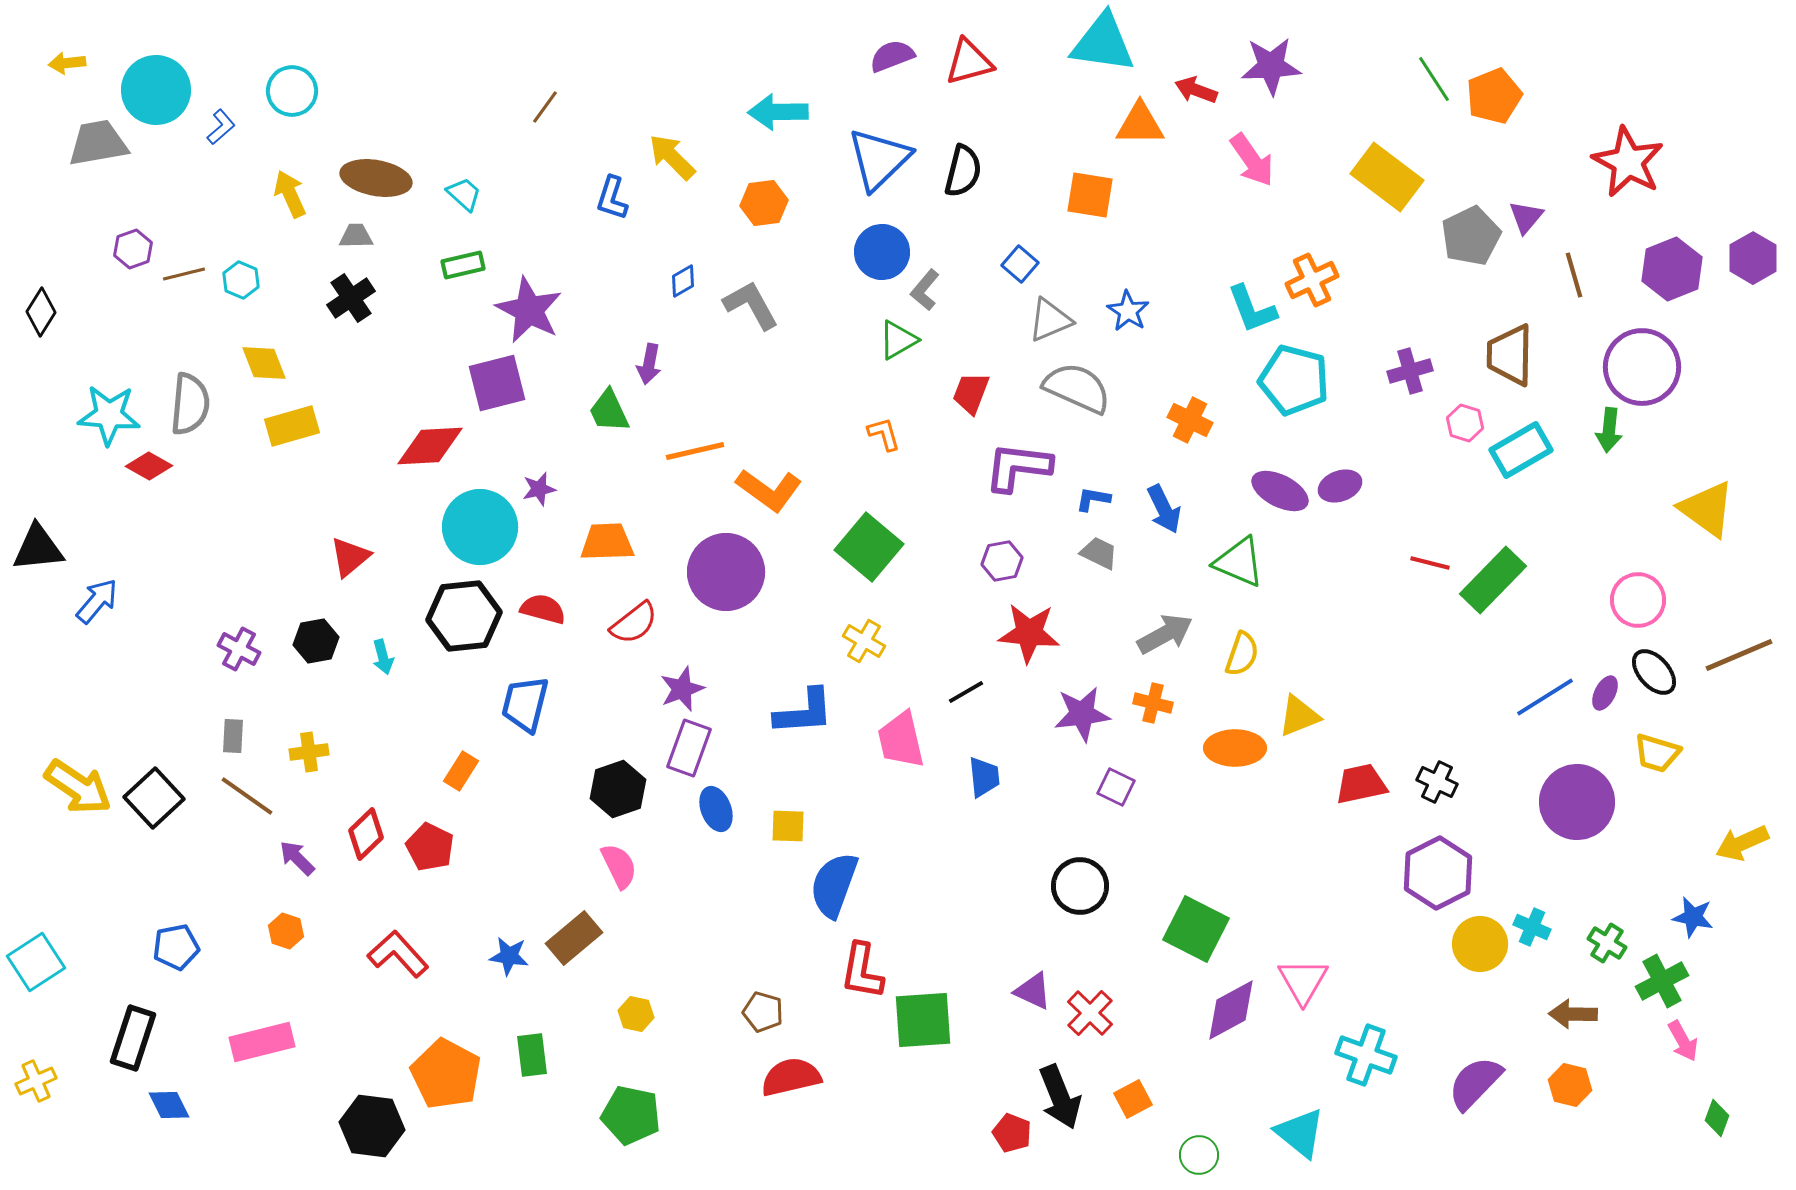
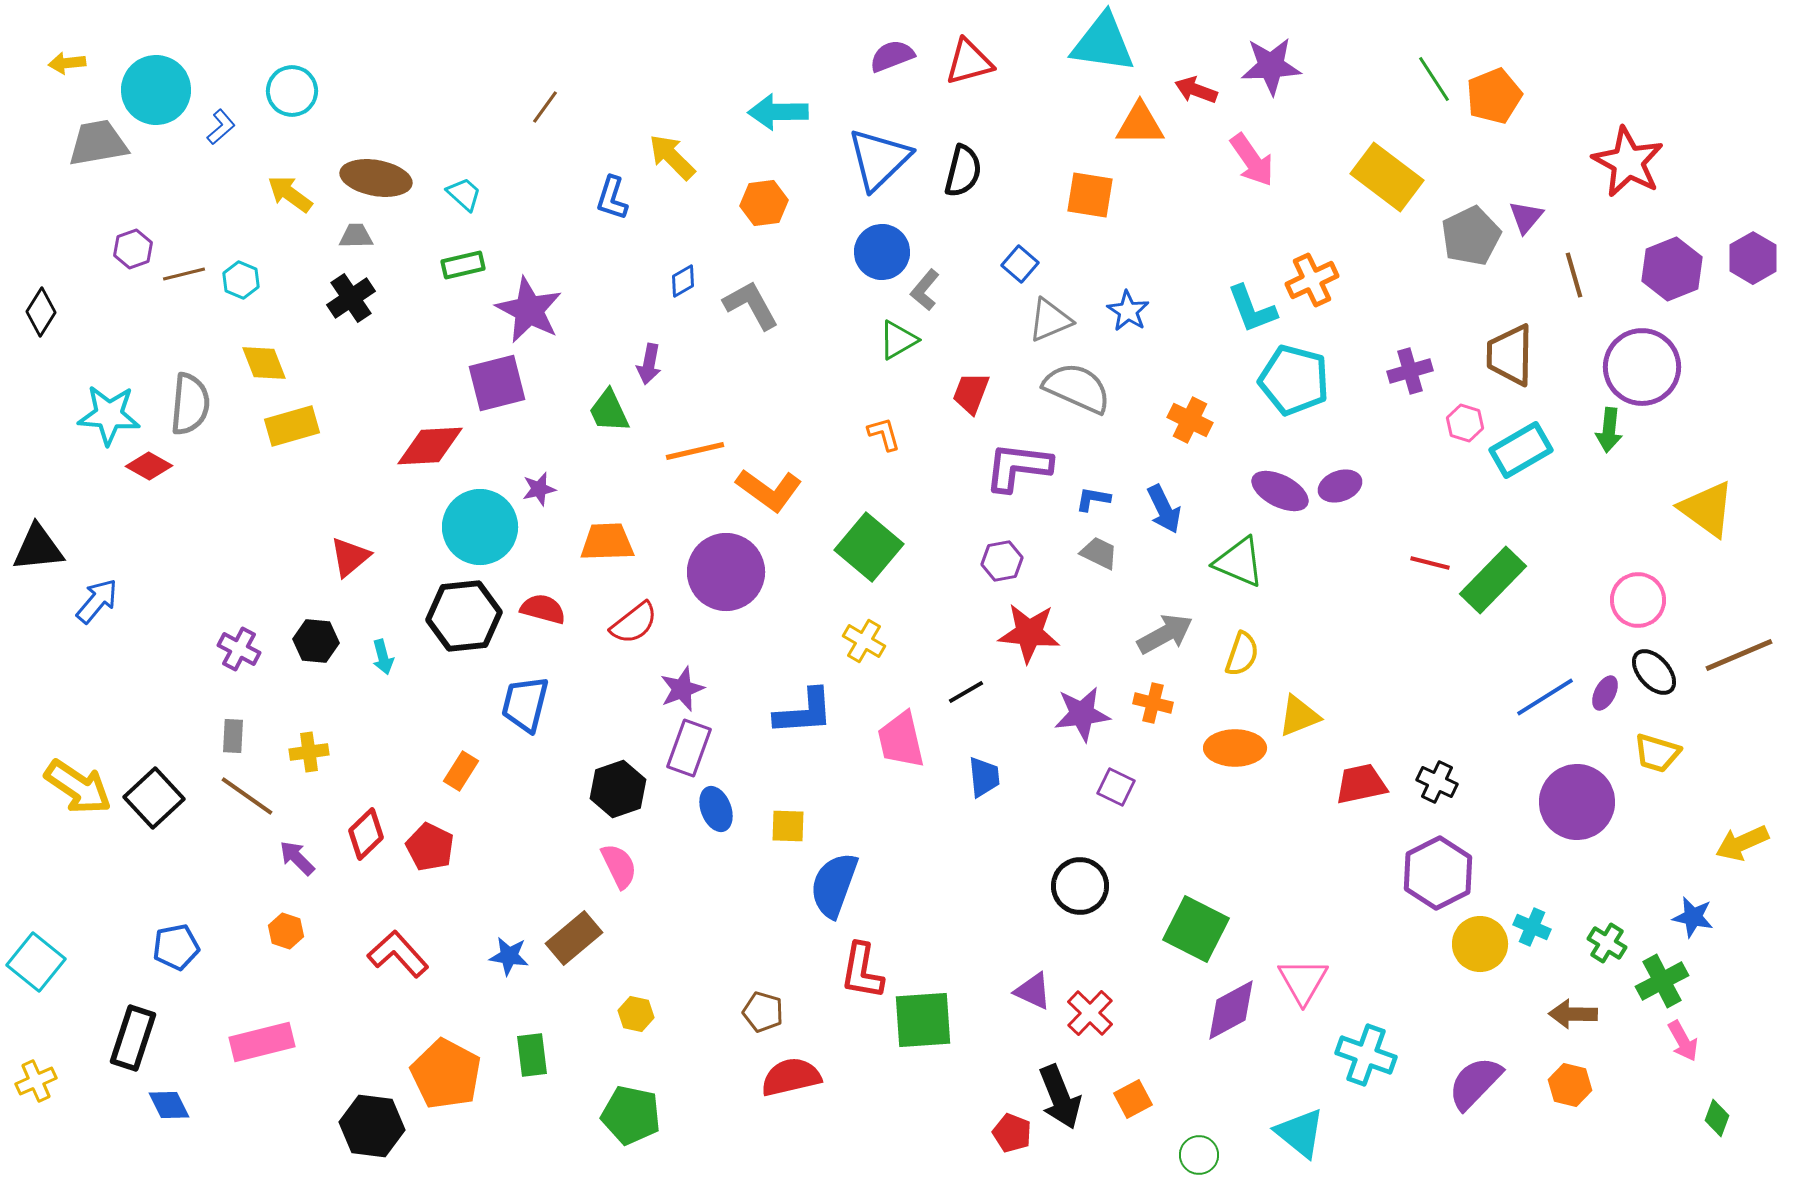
yellow arrow at (290, 194): rotated 30 degrees counterclockwise
black hexagon at (316, 641): rotated 15 degrees clockwise
cyan square at (36, 962): rotated 18 degrees counterclockwise
